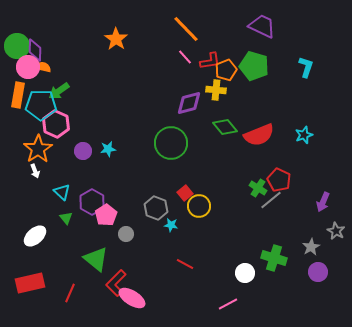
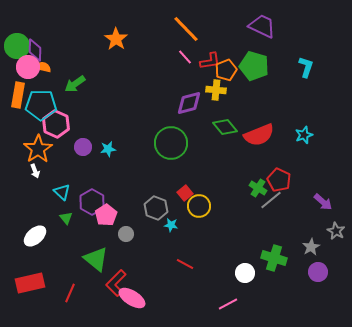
green arrow at (59, 91): moved 16 px right, 7 px up
purple circle at (83, 151): moved 4 px up
purple arrow at (323, 202): rotated 72 degrees counterclockwise
